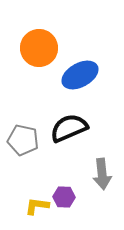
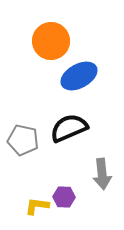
orange circle: moved 12 px right, 7 px up
blue ellipse: moved 1 px left, 1 px down
